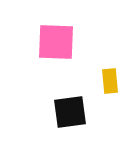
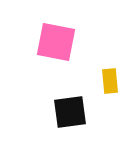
pink square: rotated 9 degrees clockwise
